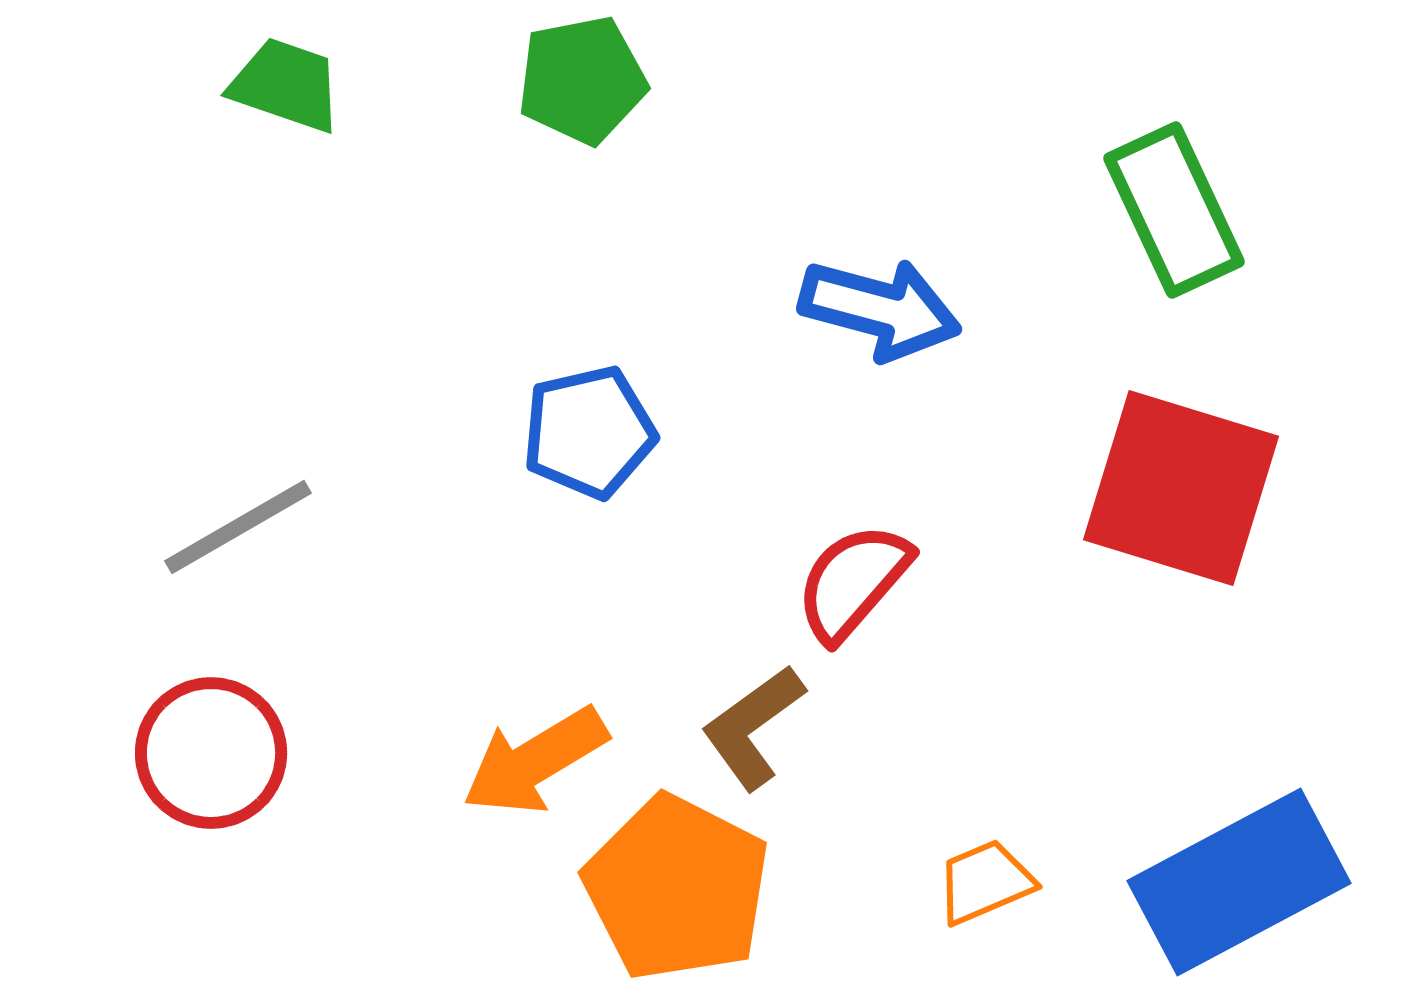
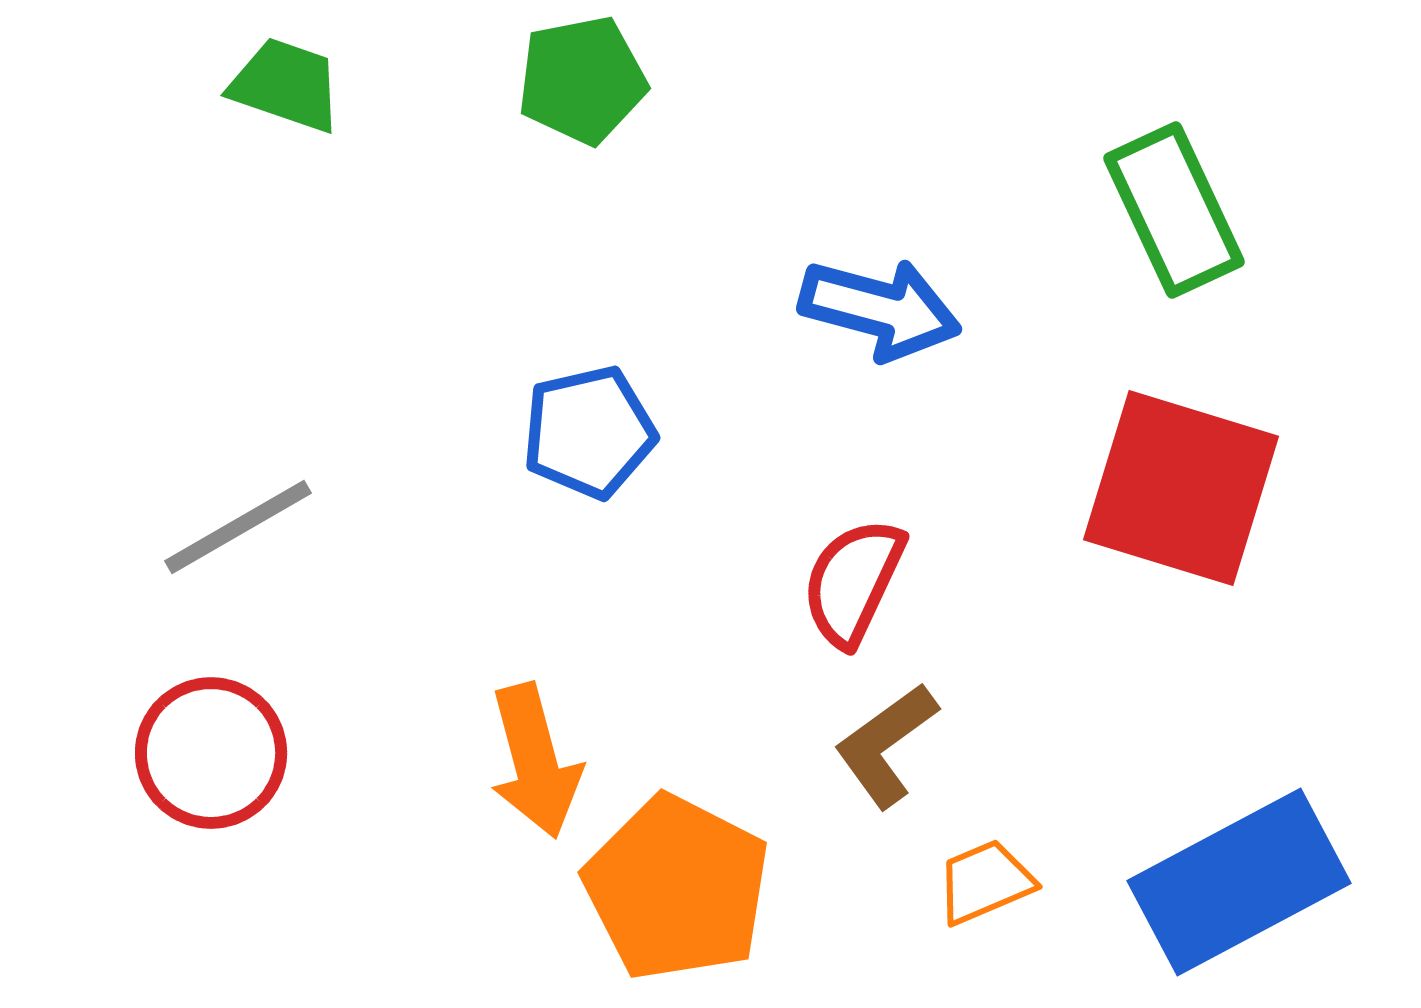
red semicircle: rotated 16 degrees counterclockwise
brown L-shape: moved 133 px right, 18 px down
orange arrow: rotated 74 degrees counterclockwise
